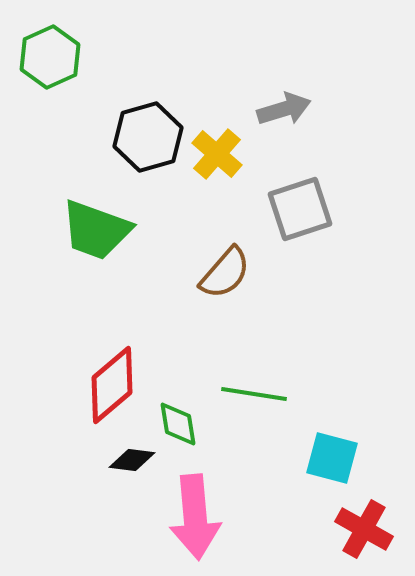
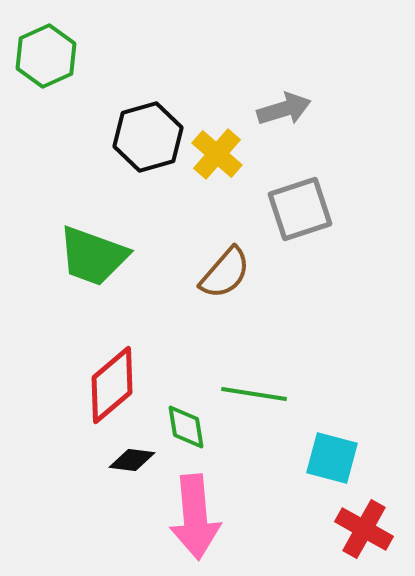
green hexagon: moved 4 px left, 1 px up
green trapezoid: moved 3 px left, 26 px down
green diamond: moved 8 px right, 3 px down
